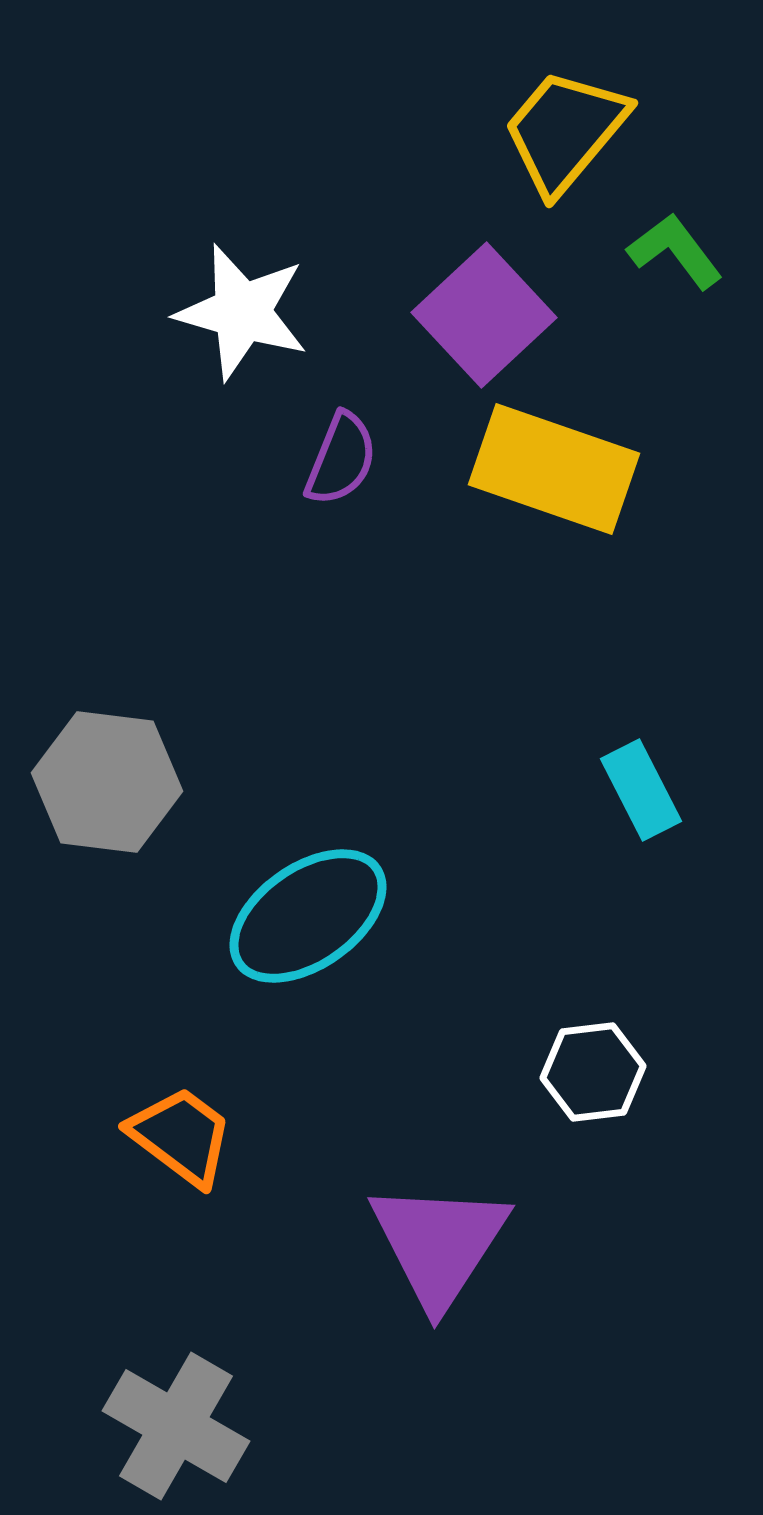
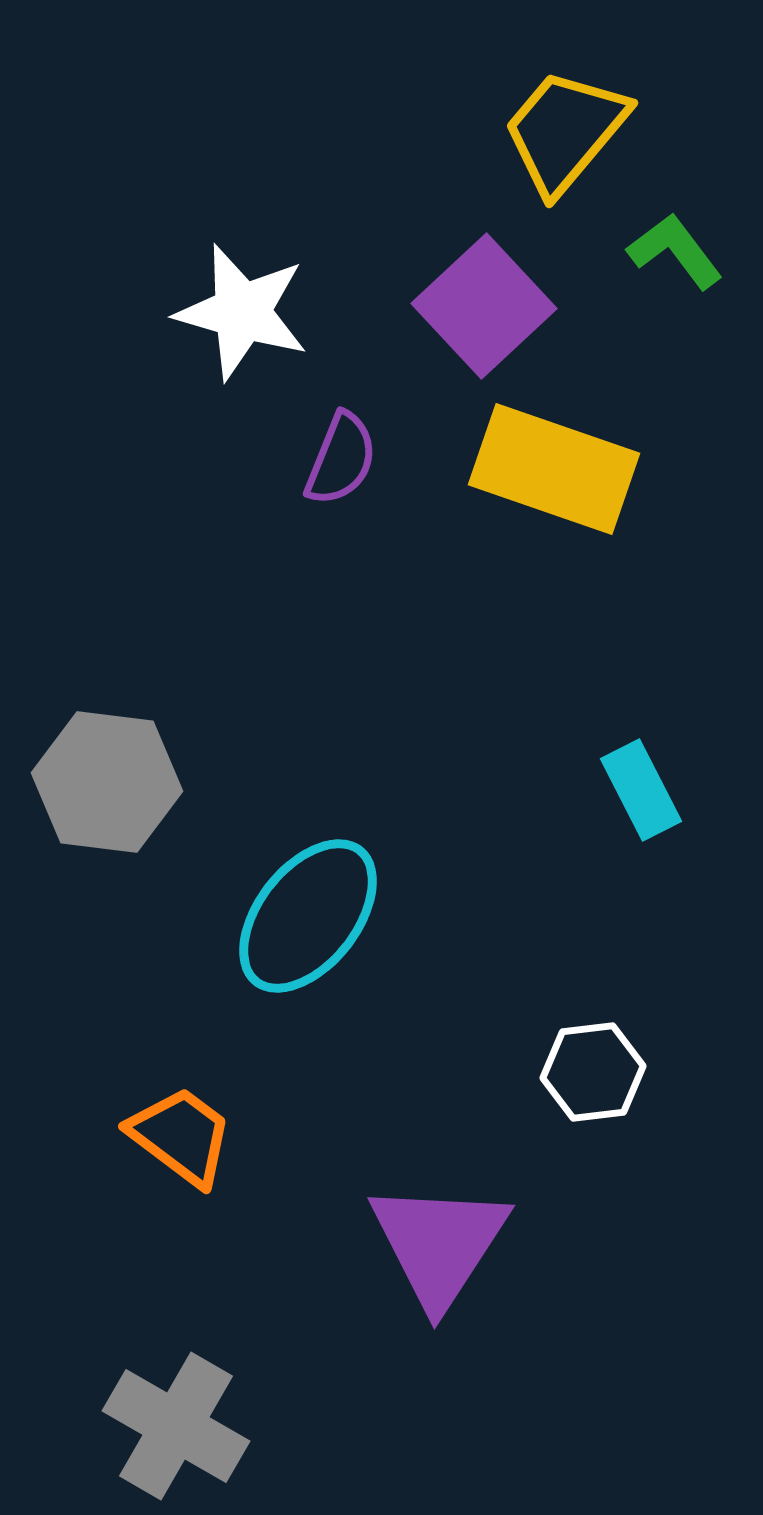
purple square: moved 9 px up
cyan ellipse: rotated 17 degrees counterclockwise
